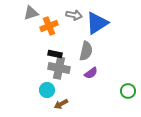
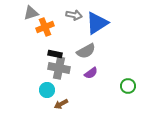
orange cross: moved 4 px left, 1 px down
gray semicircle: rotated 48 degrees clockwise
green circle: moved 5 px up
